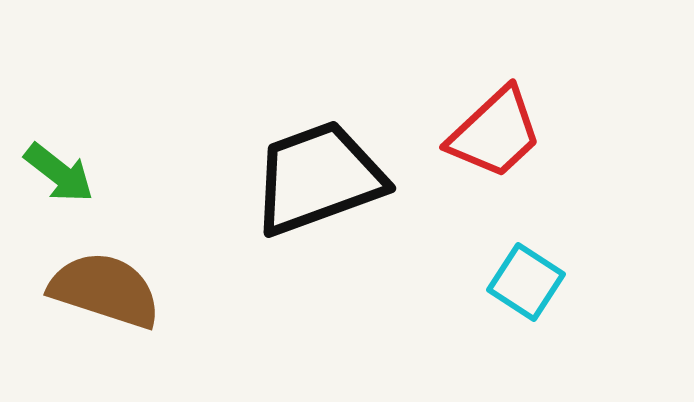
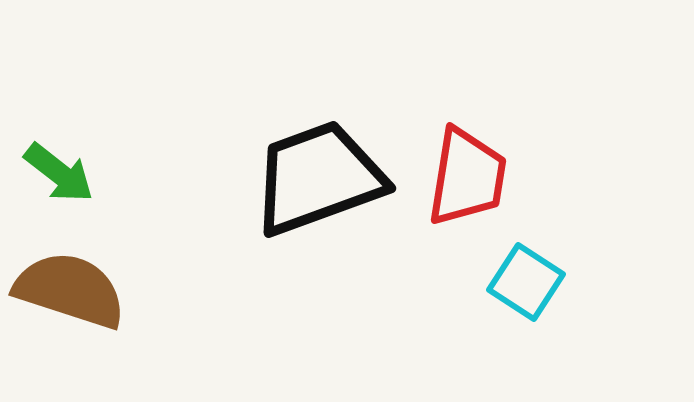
red trapezoid: moved 28 px left, 44 px down; rotated 38 degrees counterclockwise
brown semicircle: moved 35 px left
